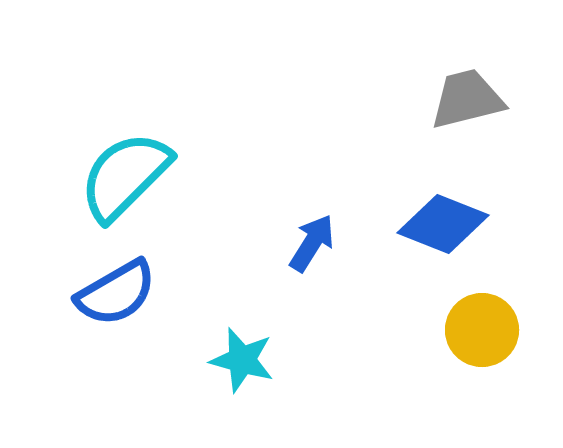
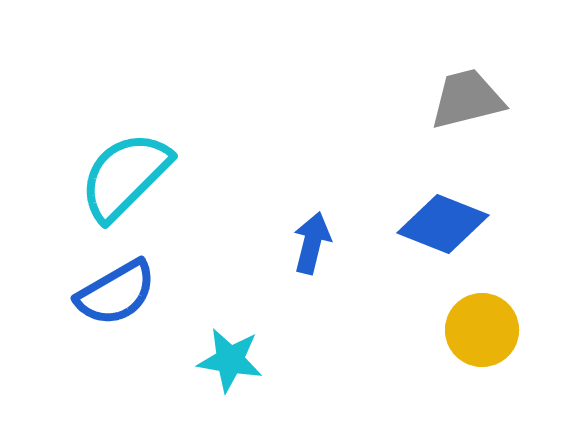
blue arrow: rotated 18 degrees counterclockwise
cyan star: moved 12 px left; rotated 6 degrees counterclockwise
